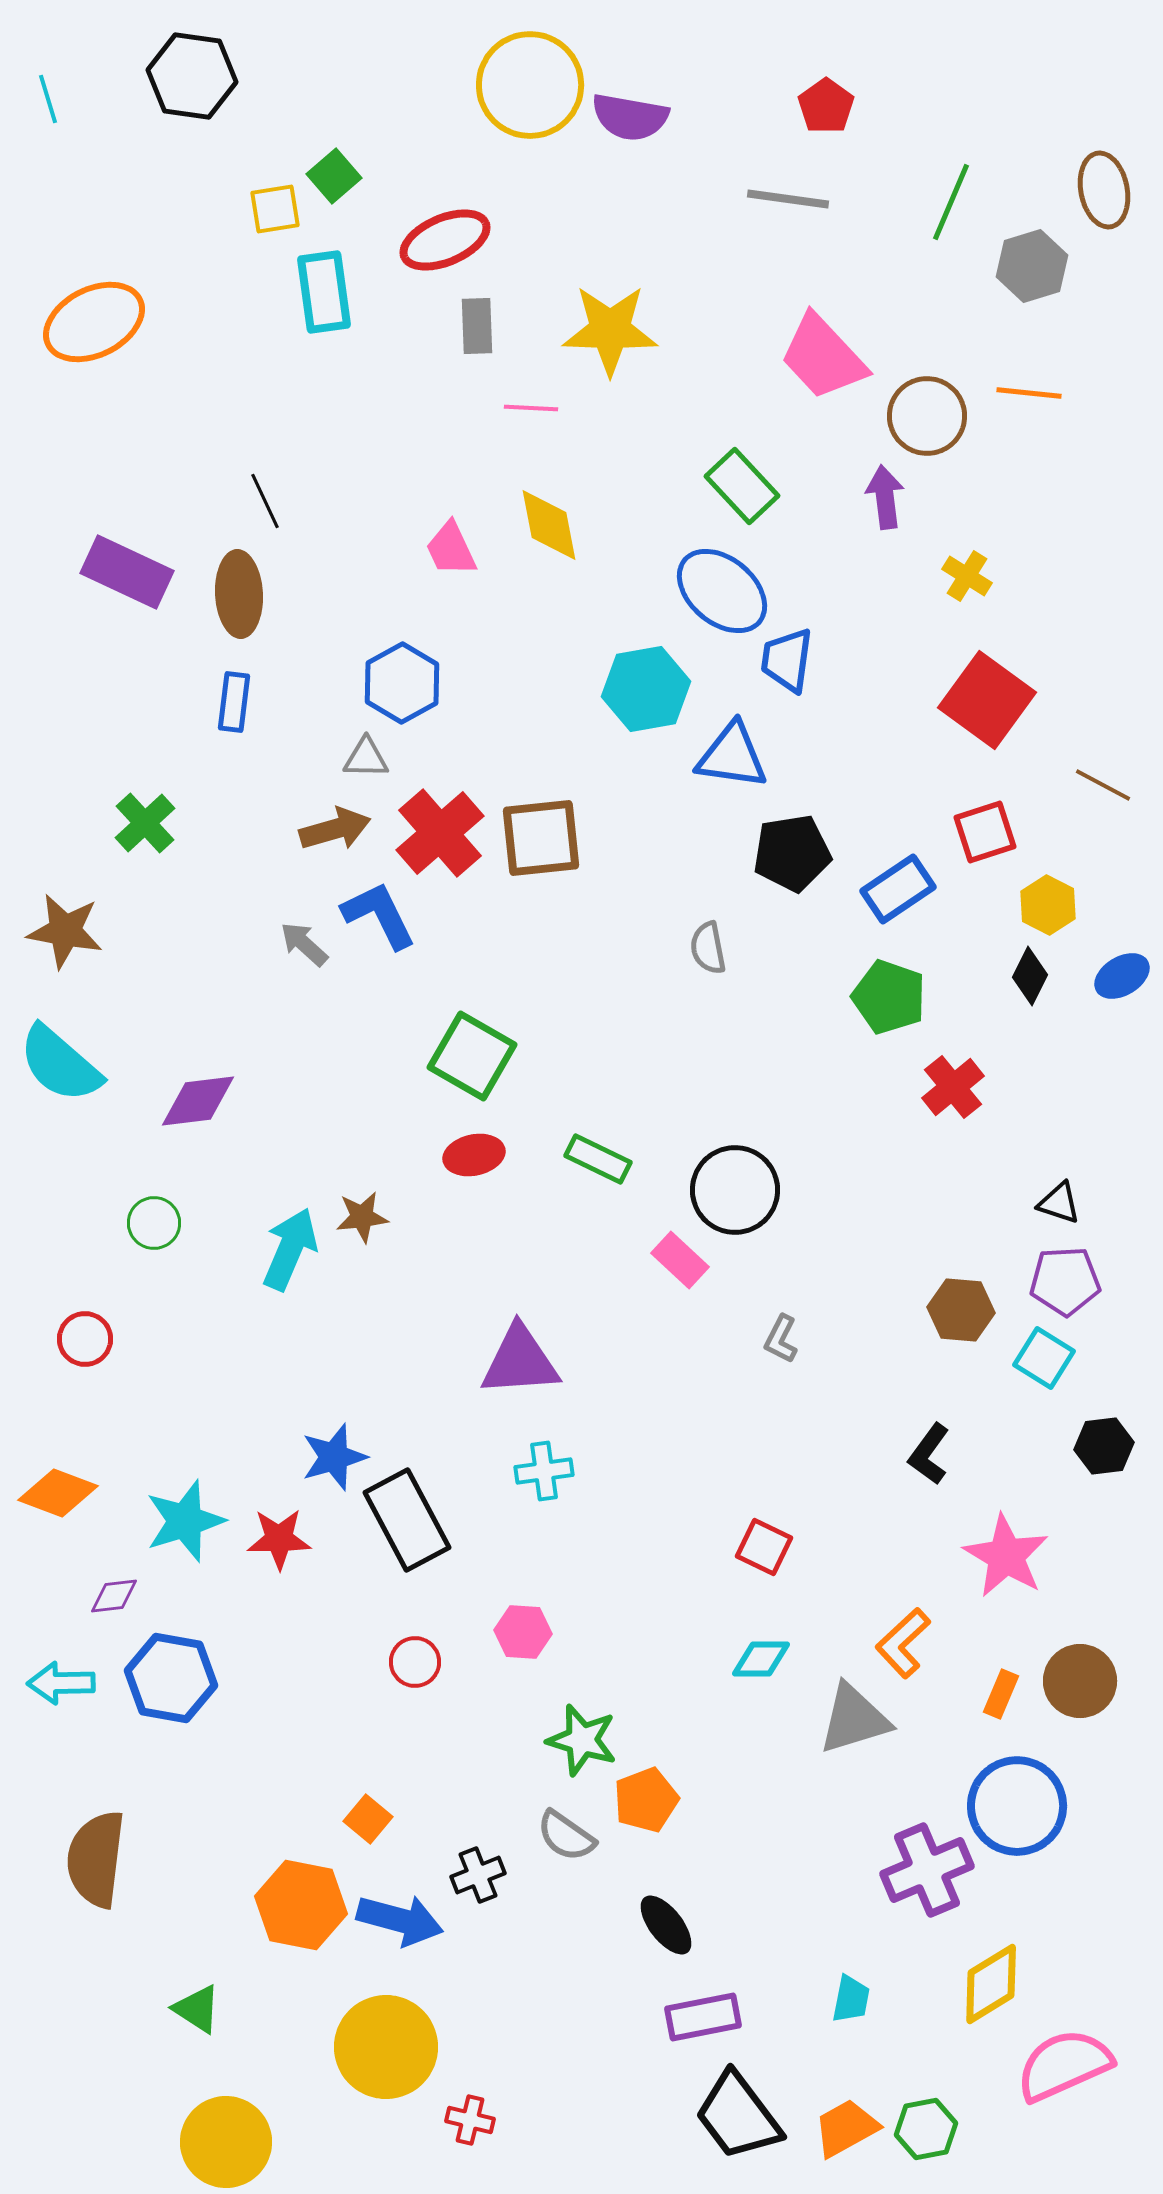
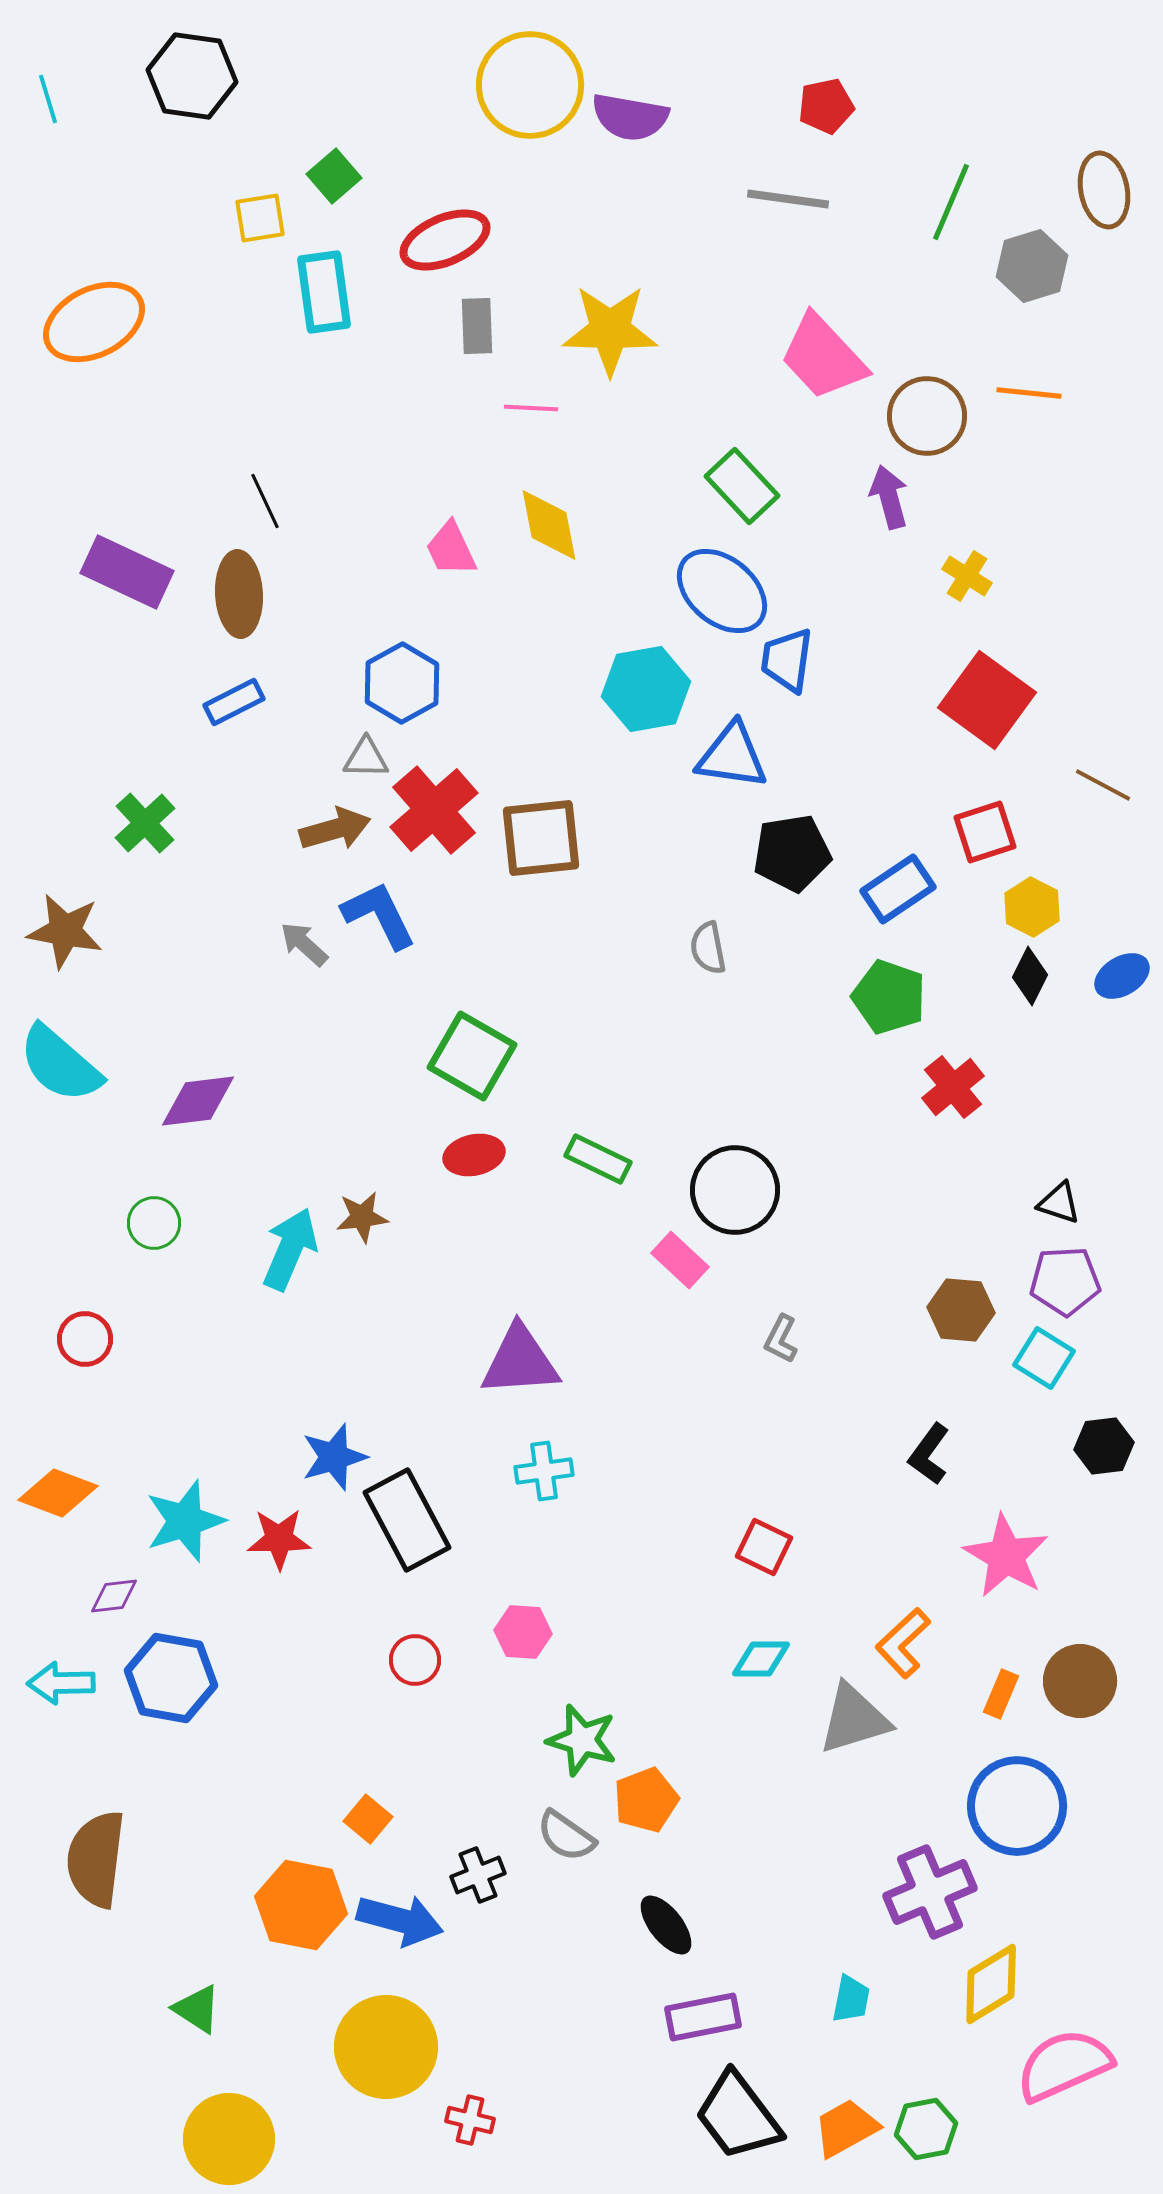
red pentagon at (826, 106): rotated 24 degrees clockwise
yellow square at (275, 209): moved 15 px left, 9 px down
purple arrow at (885, 497): moved 4 px right; rotated 8 degrees counterclockwise
blue rectangle at (234, 702): rotated 56 degrees clockwise
red cross at (440, 833): moved 6 px left, 23 px up
yellow hexagon at (1048, 905): moved 16 px left, 2 px down
red circle at (415, 1662): moved 2 px up
purple cross at (927, 1870): moved 3 px right, 22 px down
yellow circle at (226, 2142): moved 3 px right, 3 px up
